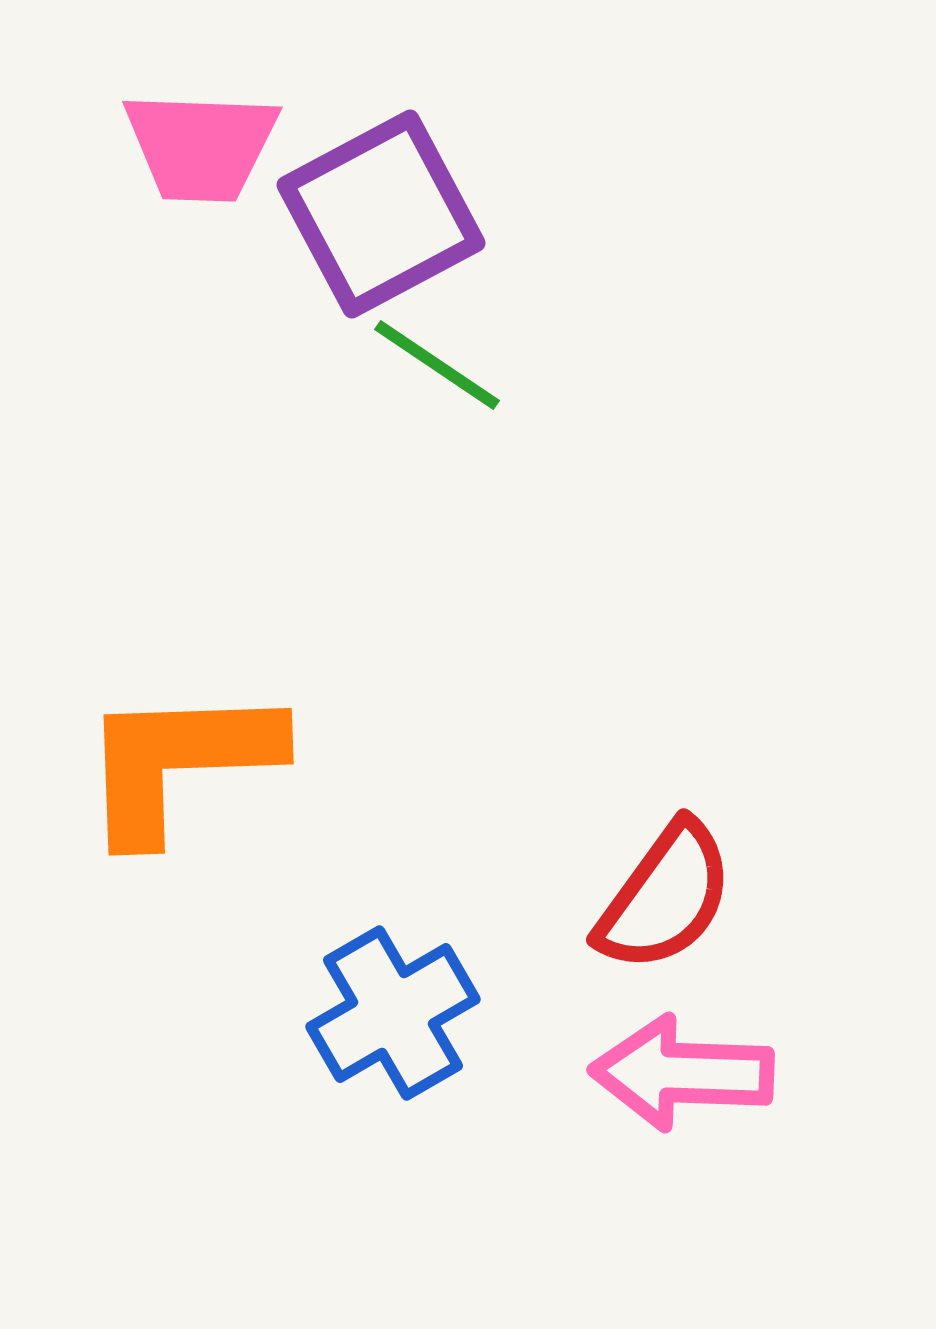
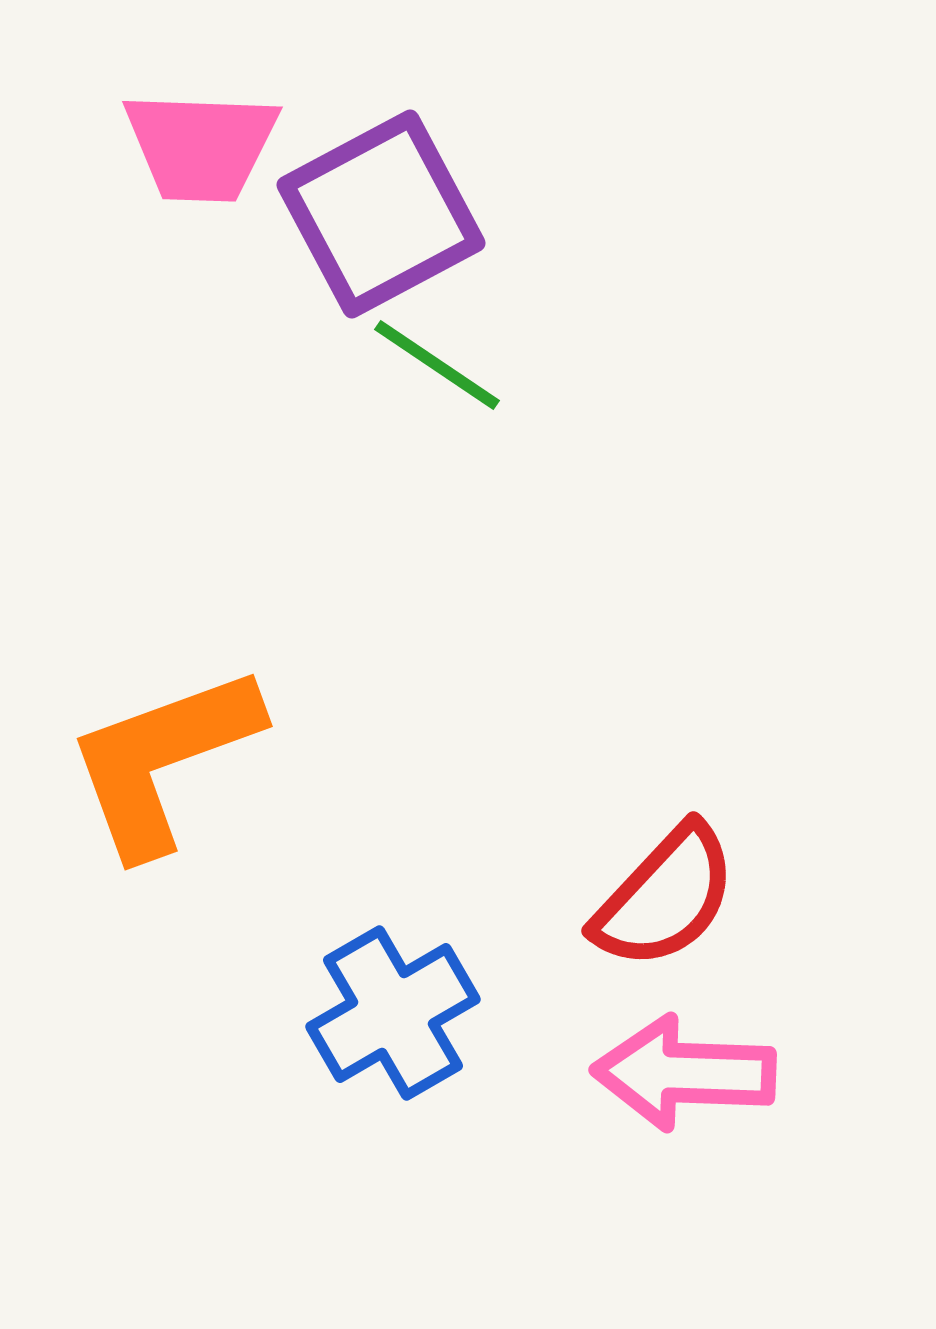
orange L-shape: moved 16 px left, 2 px up; rotated 18 degrees counterclockwise
red semicircle: rotated 7 degrees clockwise
pink arrow: moved 2 px right
